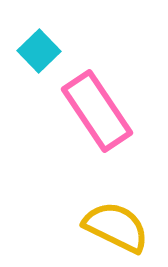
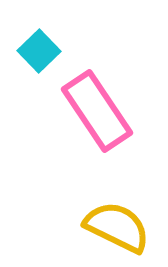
yellow semicircle: moved 1 px right
